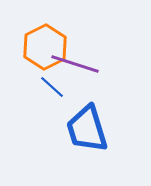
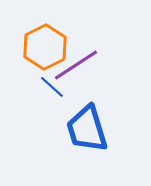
purple line: moved 1 px right, 1 px down; rotated 51 degrees counterclockwise
